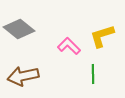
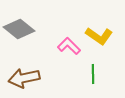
yellow L-shape: moved 3 px left; rotated 128 degrees counterclockwise
brown arrow: moved 1 px right, 2 px down
